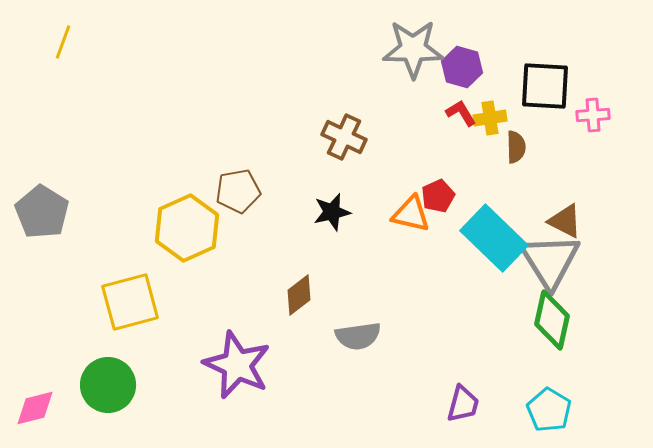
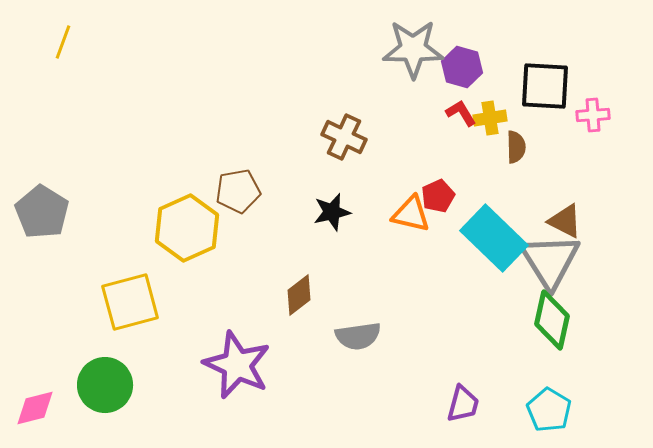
green circle: moved 3 px left
